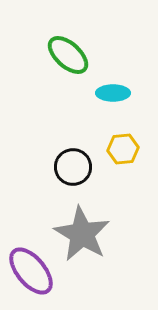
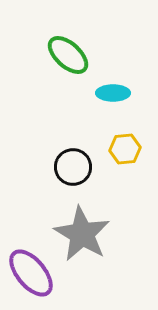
yellow hexagon: moved 2 px right
purple ellipse: moved 2 px down
